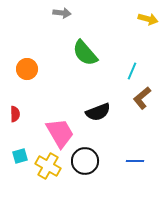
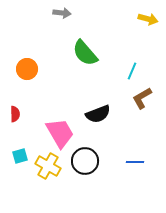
brown L-shape: rotated 10 degrees clockwise
black semicircle: moved 2 px down
blue line: moved 1 px down
